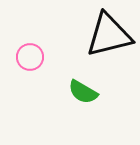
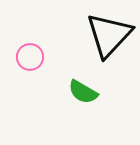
black triangle: rotated 33 degrees counterclockwise
